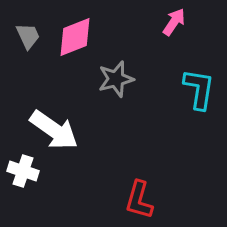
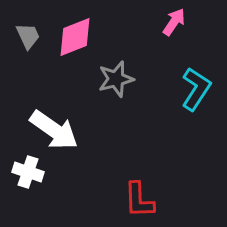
cyan L-shape: moved 3 px left; rotated 24 degrees clockwise
white cross: moved 5 px right, 1 px down
red L-shape: rotated 18 degrees counterclockwise
